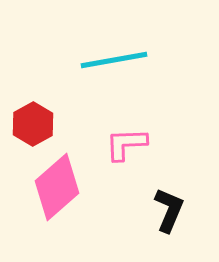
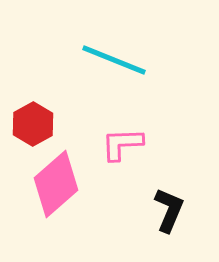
cyan line: rotated 32 degrees clockwise
pink L-shape: moved 4 px left
pink diamond: moved 1 px left, 3 px up
